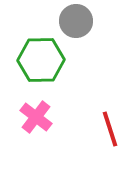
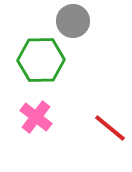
gray circle: moved 3 px left
red line: moved 1 px up; rotated 33 degrees counterclockwise
